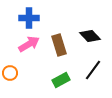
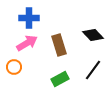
black diamond: moved 3 px right, 1 px up
pink arrow: moved 2 px left, 1 px up
orange circle: moved 4 px right, 6 px up
green rectangle: moved 1 px left, 1 px up
